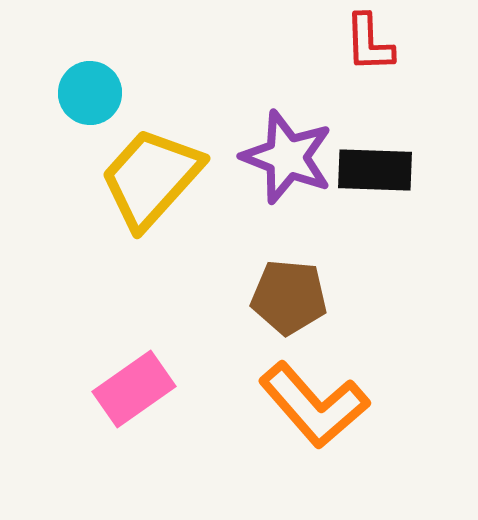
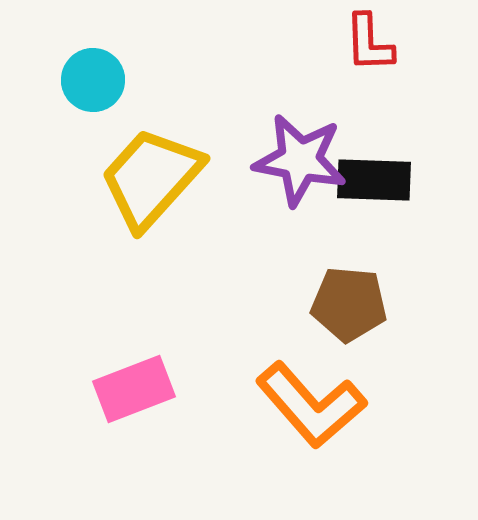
cyan circle: moved 3 px right, 13 px up
purple star: moved 13 px right, 3 px down; rotated 10 degrees counterclockwise
black rectangle: moved 1 px left, 10 px down
brown pentagon: moved 60 px right, 7 px down
pink rectangle: rotated 14 degrees clockwise
orange L-shape: moved 3 px left
